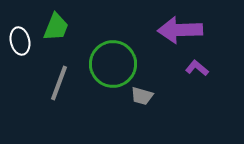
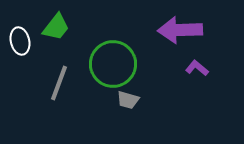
green trapezoid: rotated 16 degrees clockwise
gray trapezoid: moved 14 px left, 4 px down
